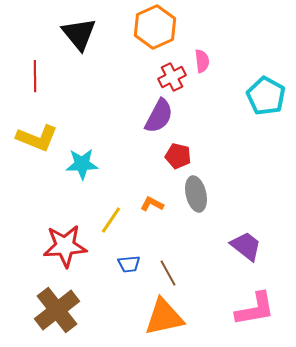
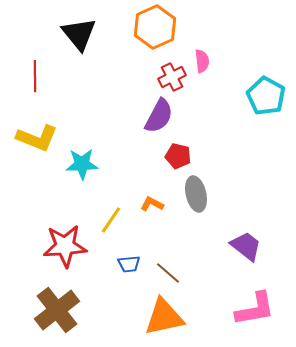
brown line: rotated 20 degrees counterclockwise
